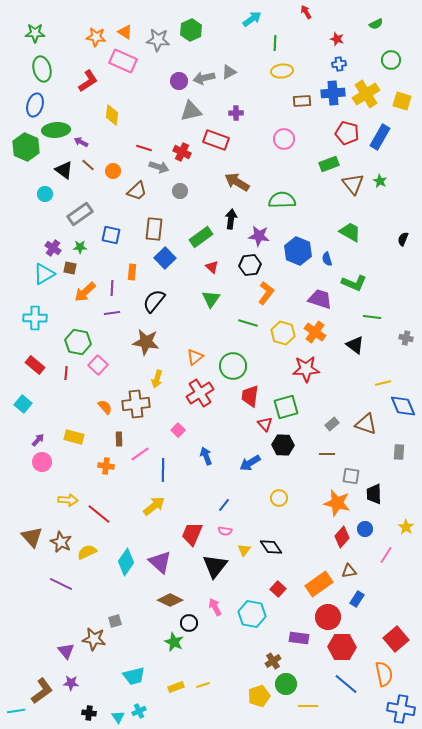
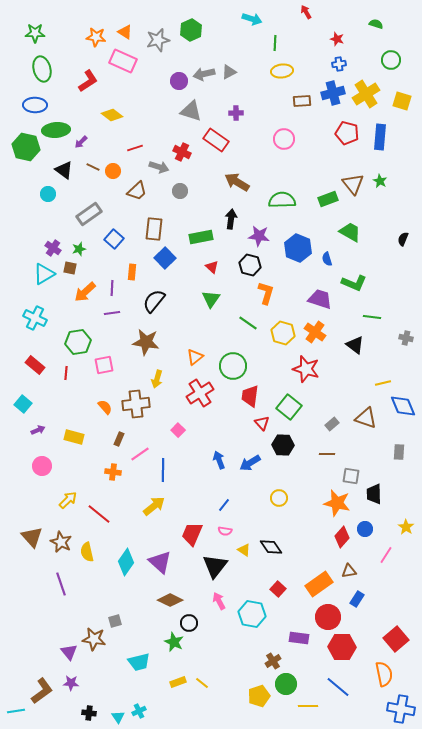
cyan arrow at (252, 19): rotated 54 degrees clockwise
green semicircle at (376, 24): rotated 136 degrees counterclockwise
gray star at (158, 40): rotated 20 degrees counterclockwise
gray arrow at (204, 78): moved 4 px up
blue cross at (333, 93): rotated 10 degrees counterclockwise
blue ellipse at (35, 105): rotated 75 degrees clockwise
gray triangle at (191, 111): rotated 30 degrees clockwise
yellow diamond at (112, 115): rotated 60 degrees counterclockwise
blue rectangle at (380, 137): rotated 25 degrees counterclockwise
red rectangle at (216, 140): rotated 15 degrees clockwise
purple arrow at (81, 142): rotated 72 degrees counterclockwise
green hexagon at (26, 147): rotated 12 degrees counterclockwise
red line at (144, 148): moved 9 px left; rotated 35 degrees counterclockwise
green rectangle at (329, 164): moved 1 px left, 35 px down
brown line at (88, 165): moved 5 px right, 2 px down; rotated 16 degrees counterclockwise
cyan circle at (45, 194): moved 3 px right
gray rectangle at (80, 214): moved 9 px right
blue square at (111, 235): moved 3 px right, 4 px down; rotated 30 degrees clockwise
green rectangle at (201, 237): rotated 25 degrees clockwise
green star at (80, 247): moved 1 px left, 2 px down; rotated 16 degrees counterclockwise
blue hexagon at (298, 251): moved 3 px up
black hexagon at (250, 265): rotated 20 degrees clockwise
orange L-shape at (266, 293): rotated 20 degrees counterclockwise
cyan cross at (35, 318): rotated 25 degrees clockwise
green line at (248, 323): rotated 18 degrees clockwise
green hexagon at (78, 342): rotated 20 degrees counterclockwise
pink square at (98, 365): moved 6 px right; rotated 36 degrees clockwise
red star at (306, 369): rotated 20 degrees clockwise
green square at (286, 407): moved 3 px right; rotated 35 degrees counterclockwise
red triangle at (265, 424): moved 3 px left, 1 px up
brown triangle at (366, 424): moved 6 px up
brown rectangle at (119, 439): rotated 24 degrees clockwise
purple arrow at (38, 440): moved 10 px up; rotated 24 degrees clockwise
blue arrow at (206, 456): moved 13 px right, 4 px down
pink circle at (42, 462): moved 4 px down
orange cross at (106, 466): moved 7 px right, 6 px down
yellow arrow at (68, 500): rotated 48 degrees counterclockwise
yellow triangle at (244, 550): rotated 32 degrees counterclockwise
yellow semicircle at (87, 552): rotated 78 degrees counterclockwise
purple line at (61, 584): rotated 45 degrees clockwise
pink arrow at (215, 607): moved 4 px right, 6 px up
purple triangle at (66, 651): moved 3 px right, 1 px down
cyan trapezoid at (134, 676): moved 5 px right, 14 px up
blue line at (346, 684): moved 8 px left, 3 px down
yellow line at (203, 685): moved 1 px left, 2 px up; rotated 56 degrees clockwise
yellow rectangle at (176, 687): moved 2 px right, 5 px up
